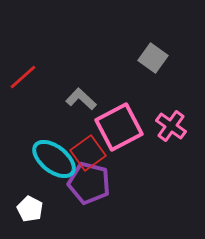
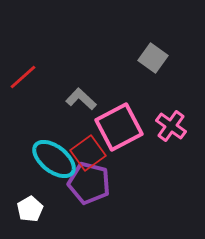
white pentagon: rotated 15 degrees clockwise
